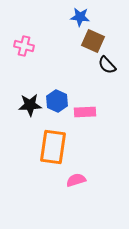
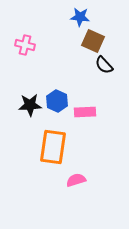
pink cross: moved 1 px right, 1 px up
black semicircle: moved 3 px left
